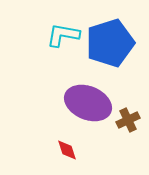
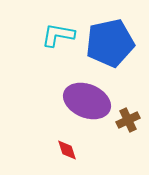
cyan L-shape: moved 5 px left
blue pentagon: rotated 6 degrees clockwise
purple ellipse: moved 1 px left, 2 px up
